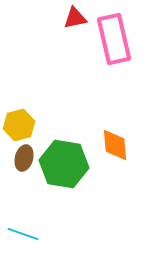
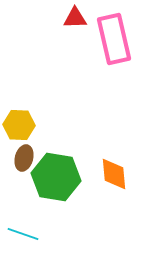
red triangle: rotated 10 degrees clockwise
yellow hexagon: rotated 16 degrees clockwise
orange diamond: moved 1 px left, 29 px down
green hexagon: moved 8 px left, 13 px down
